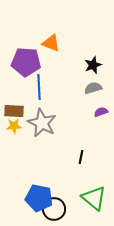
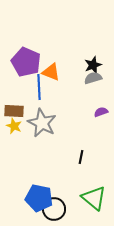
orange triangle: moved 29 px down
purple pentagon: rotated 20 degrees clockwise
gray semicircle: moved 10 px up
yellow star: rotated 28 degrees clockwise
